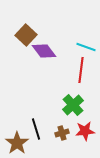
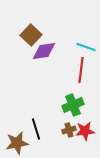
brown square: moved 5 px right
purple diamond: rotated 60 degrees counterclockwise
green cross: rotated 20 degrees clockwise
brown cross: moved 7 px right, 3 px up
brown star: rotated 25 degrees clockwise
